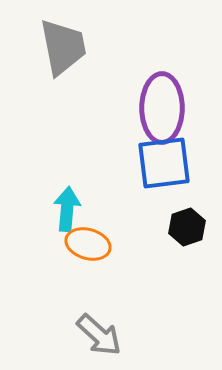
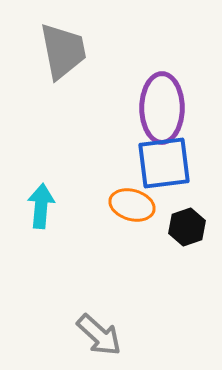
gray trapezoid: moved 4 px down
cyan arrow: moved 26 px left, 3 px up
orange ellipse: moved 44 px right, 39 px up
